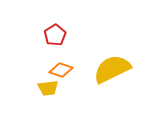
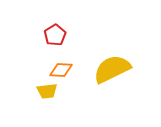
orange diamond: rotated 15 degrees counterclockwise
yellow trapezoid: moved 1 px left, 3 px down
